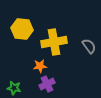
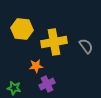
gray semicircle: moved 3 px left
orange star: moved 4 px left
